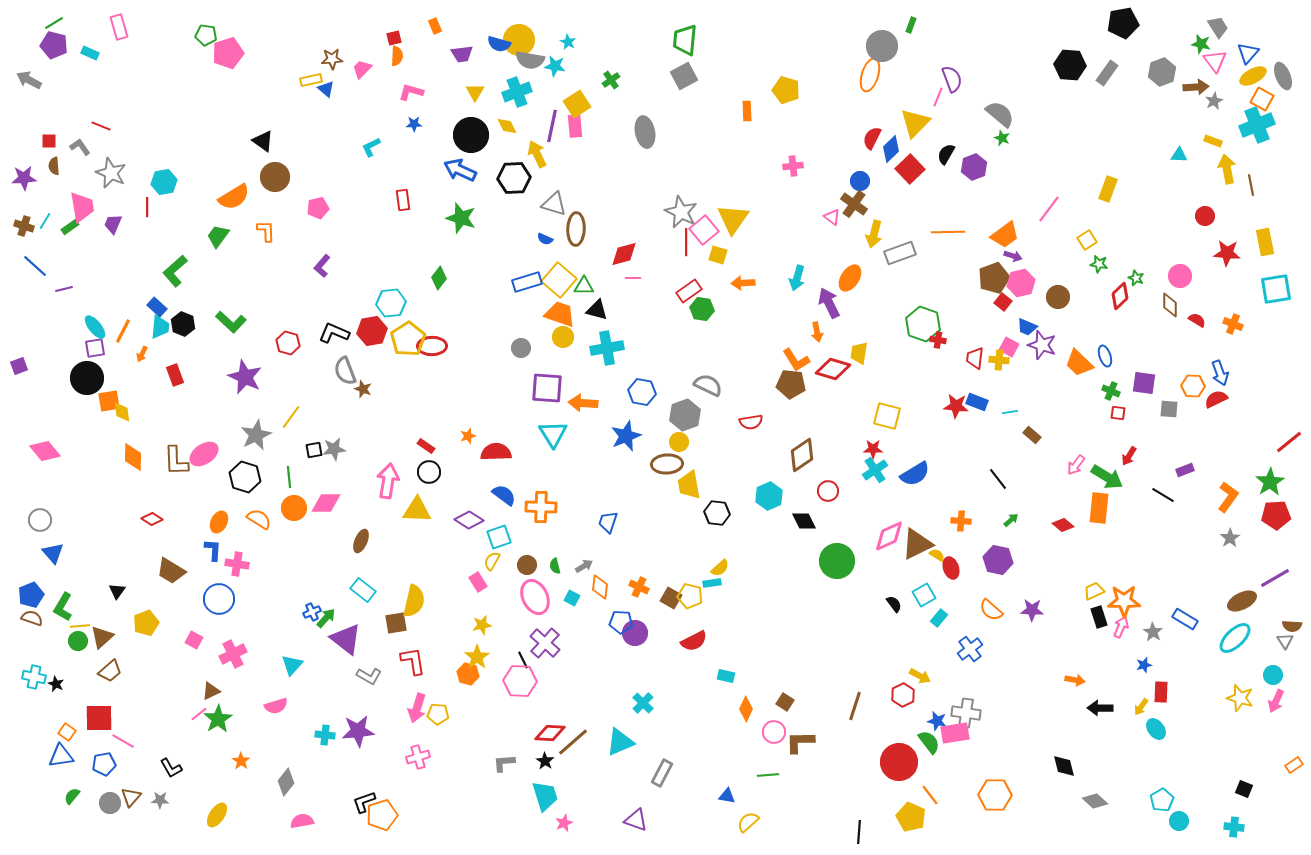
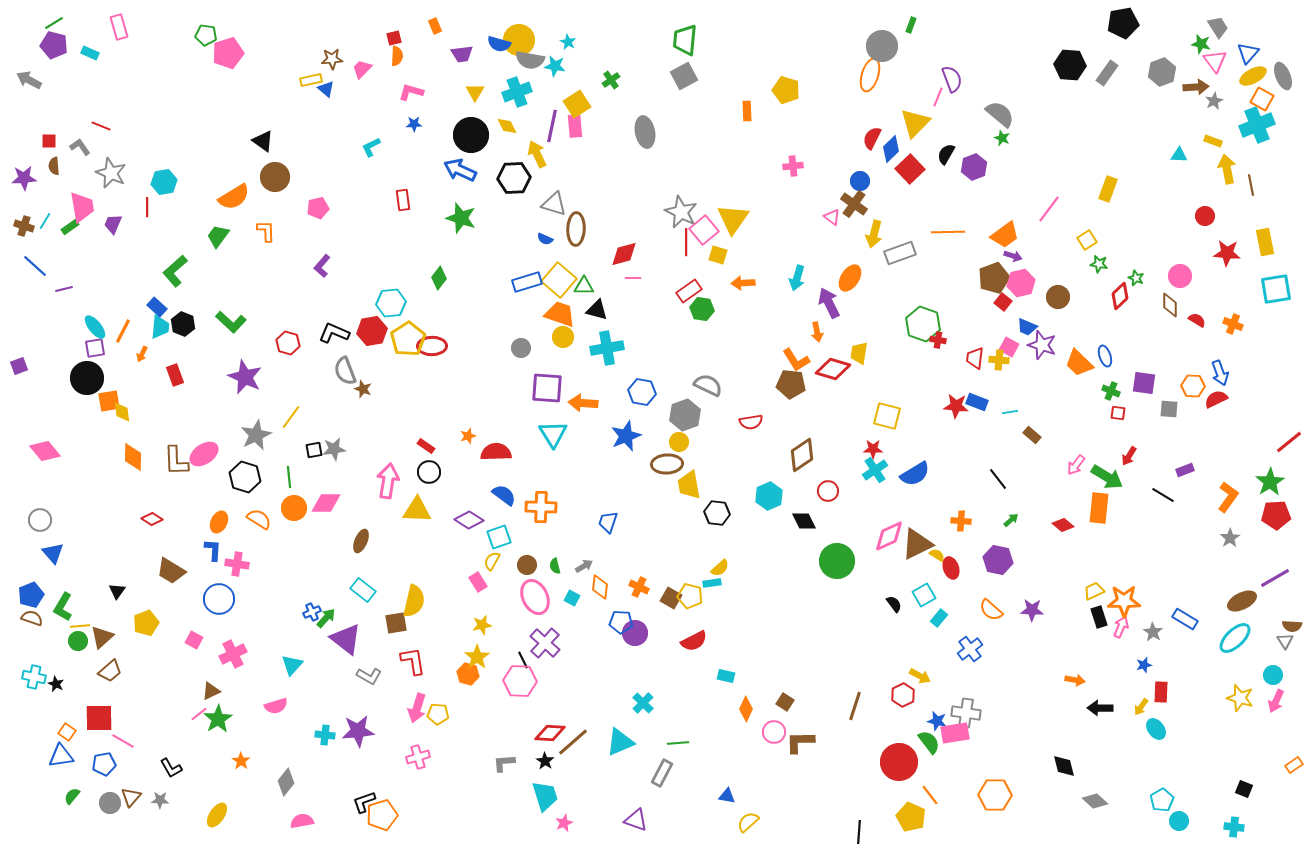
green line at (768, 775): moved 90 px left, 32 px up
